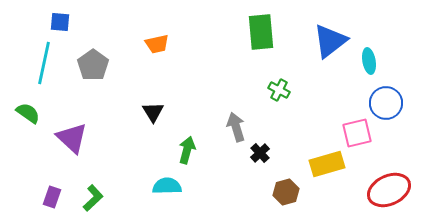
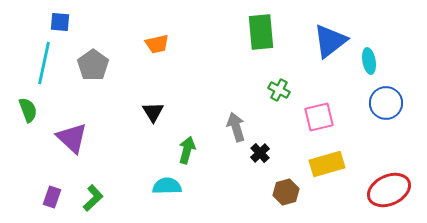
green semicircle: moved 3 px up; rotated 35 degrees clockwise
pink square: moved 38 px left, 16 px up
